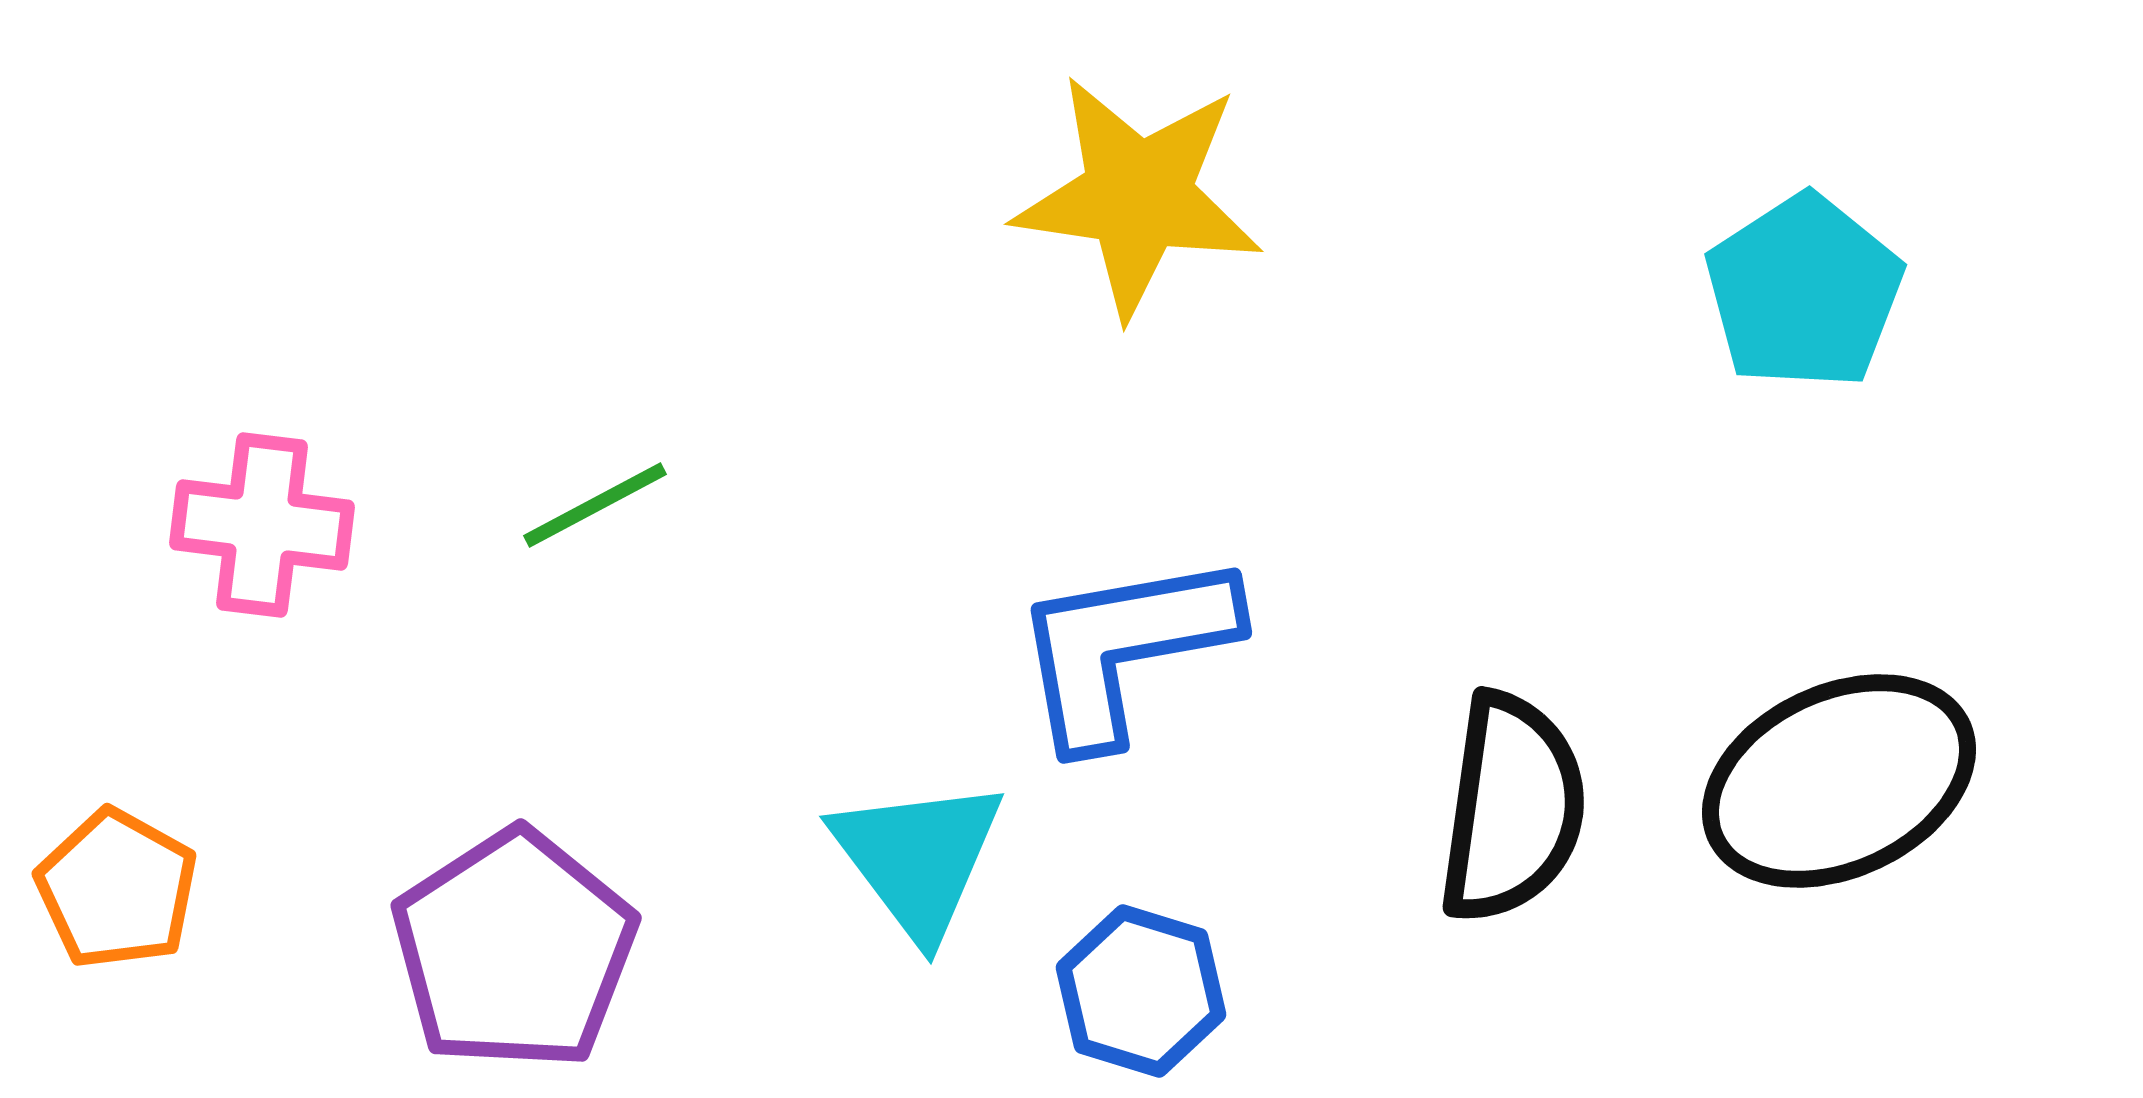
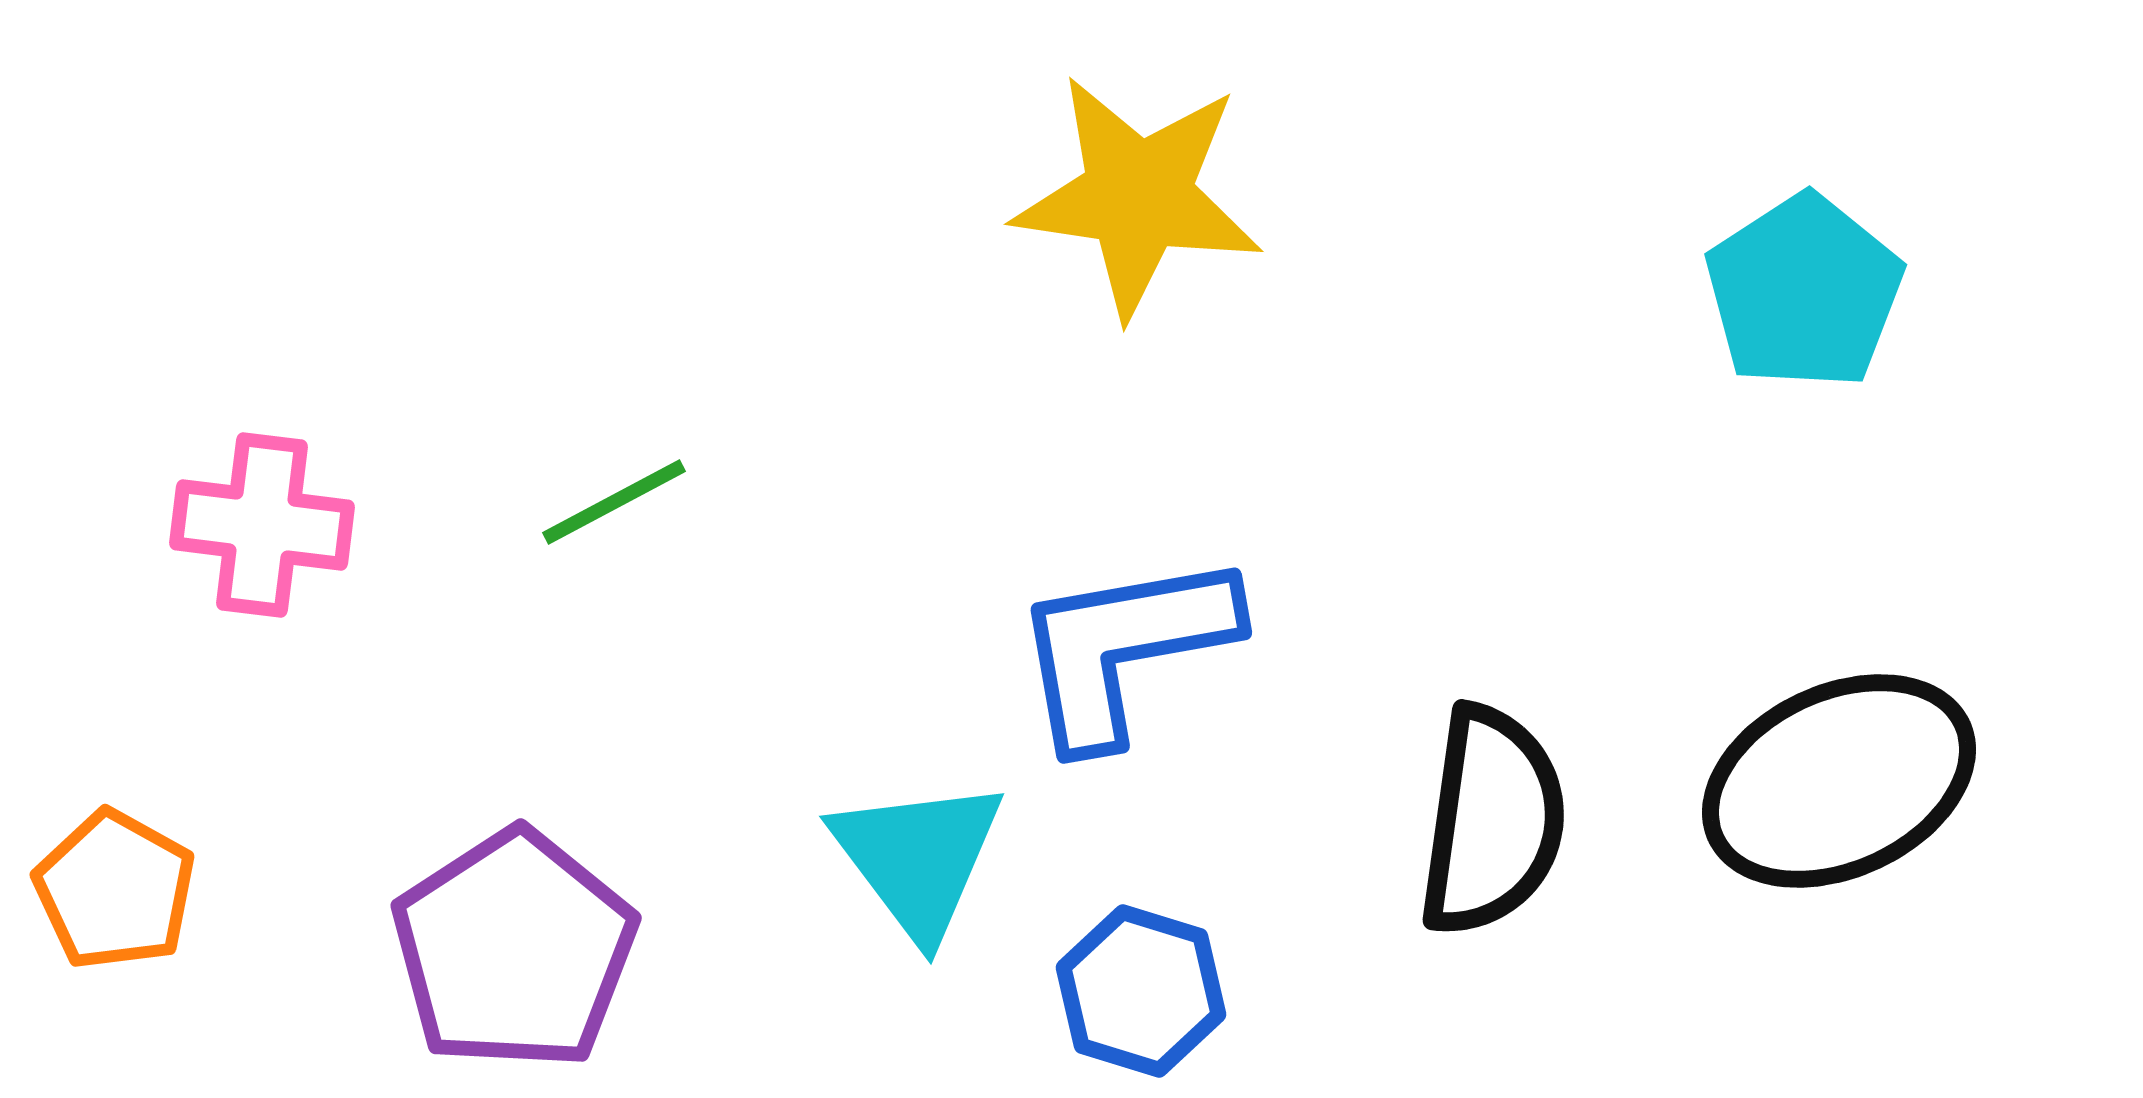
green line: moved 19 px right, 3 px up
black semicircle: moved 20 px left, 13 px down
orange pentagon: moved 2 px left, 1 px down
